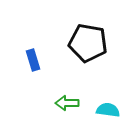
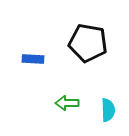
blue rectangle: moved 1 px up; rotated 70 degrees counterclockwise
cyan semicircle: rotated 80 degrees clockwise
